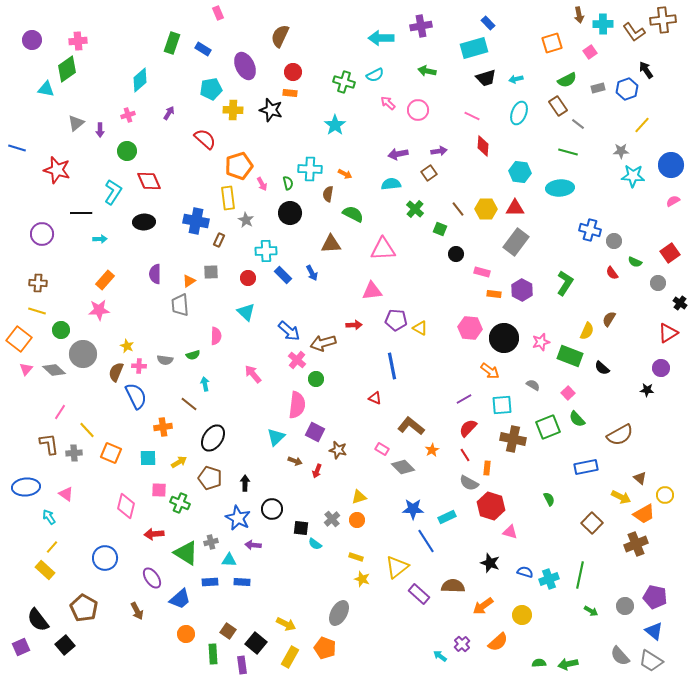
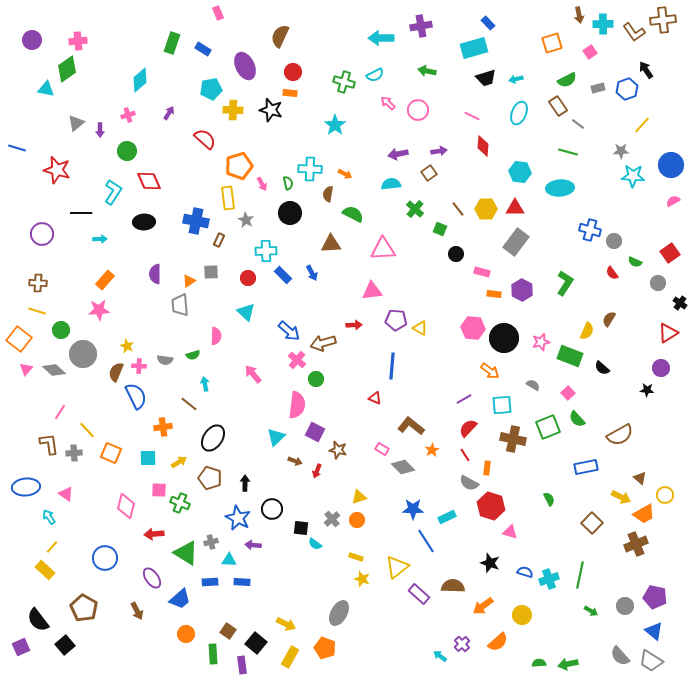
pink hexagon at (470, 328): moved 3 px right
blue line at (392, 366): rotated 16 degrees clockwise
